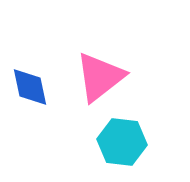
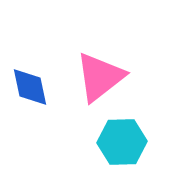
cyan hexagon: rotated 9 degrees counterclockwise
